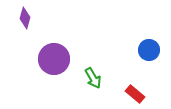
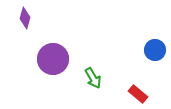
blue circle: moved 6 px right
purple circle: moved 1 px left
red rectangle: moved 3 px right
